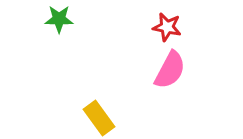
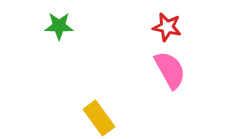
green star: moved 7 px down
pink semicircle: rotated 57 degrees counterclockwise
